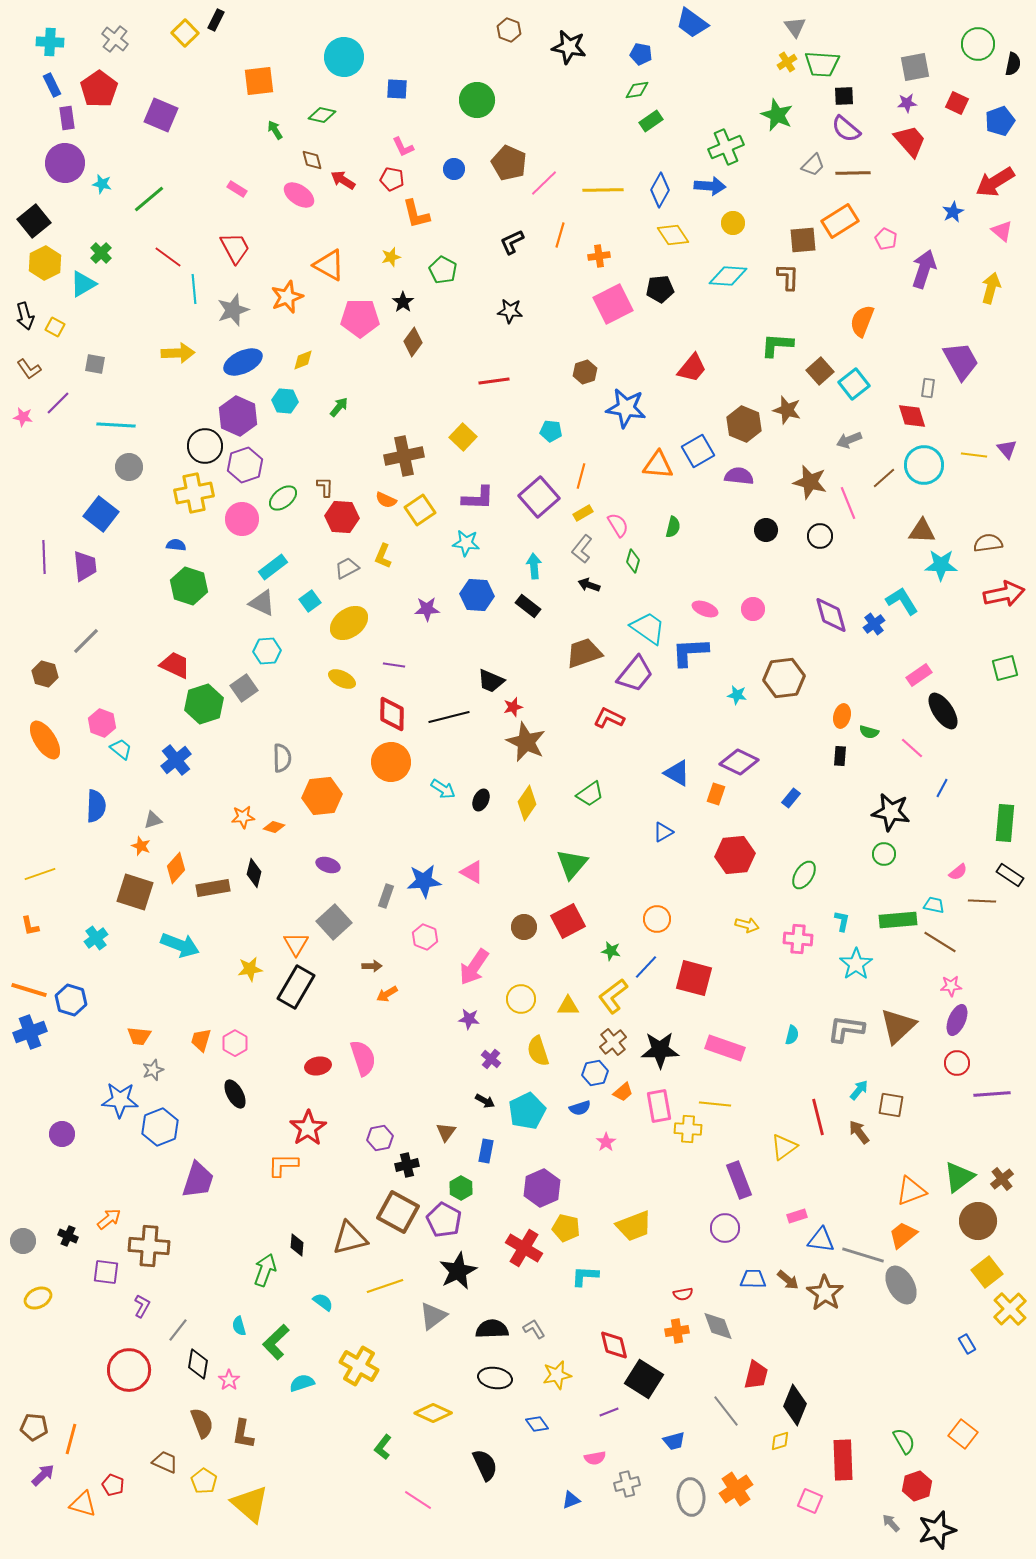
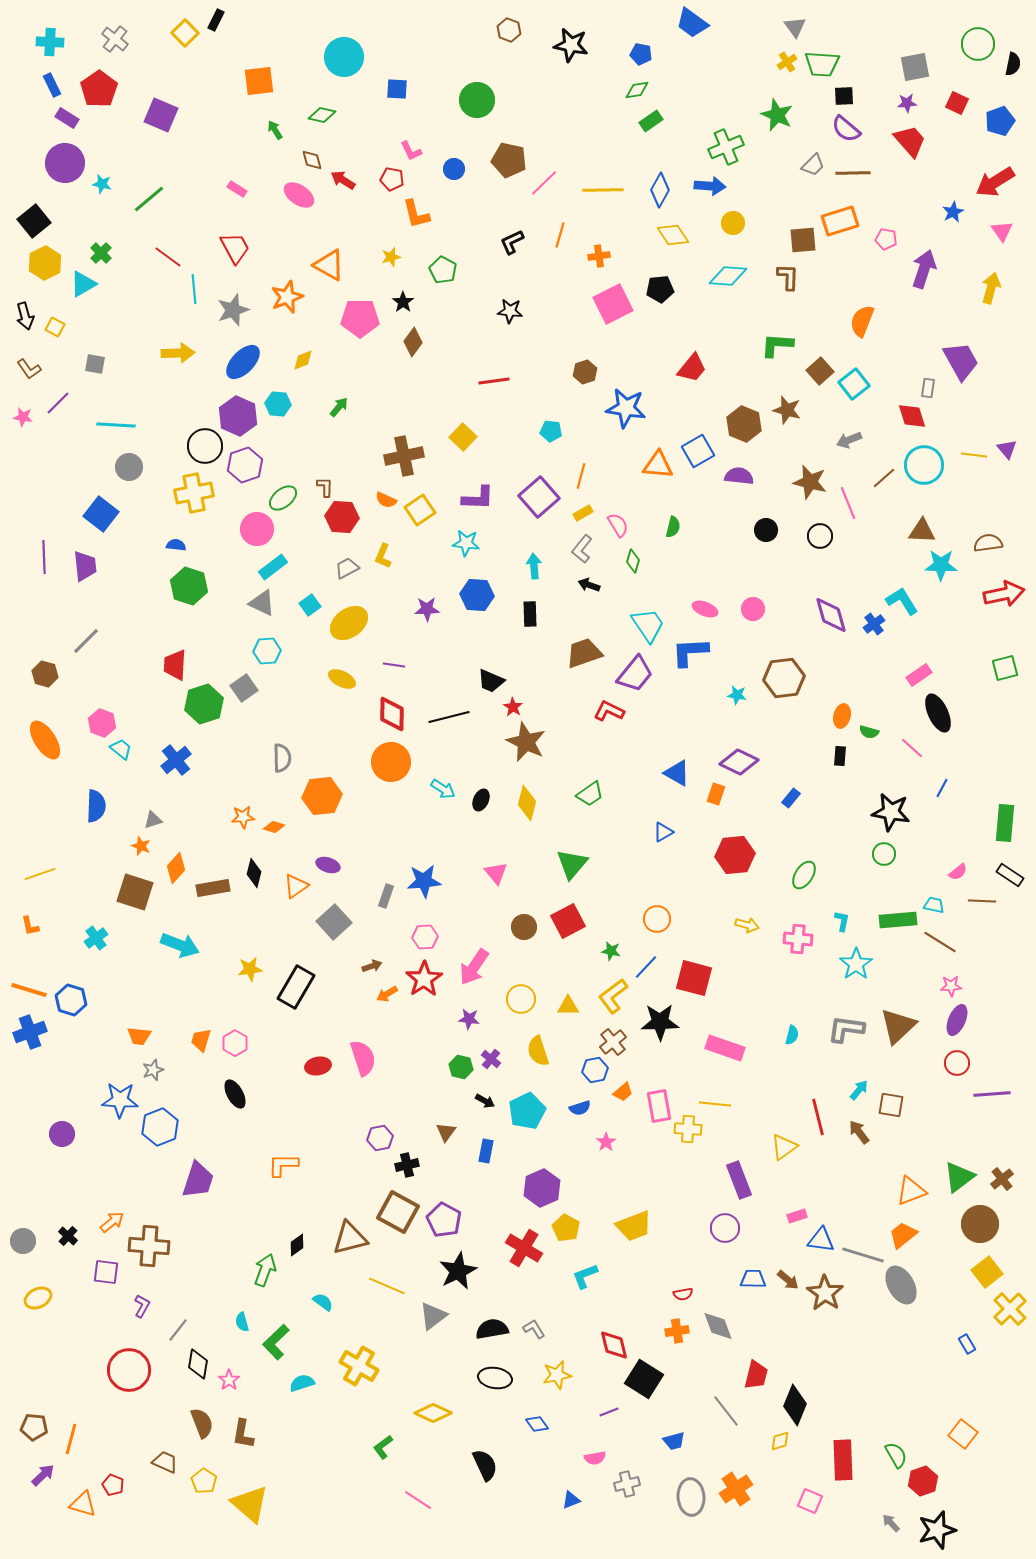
black star at (569, 47): moved 2 px right, 2 px up
purple rectangle at (67, 118): rotated 50 degrees counterclockwise
pink L-shape at (403, 147): moved 8 px right, 4 px down
brown pentagon at (509, 163): moved 3 px up; rotated 12 degrees counterclockwise
orange rectangle at (840, 221): rotated 15 degrees clockwise
pink triangle at (1002, 231): rotated 15 degrees clockwise
pink pentagon at (886, 239): rotated 15 degrees counterclockwise
blue ellipse at (243, 362): rotated 21 degrees counterclockwise
cyan hexagon at (285, 401): moved 7 px left, 3 px down
pink circle at (242, 519): moved 15 px right, 10 px down
cyan square at (310, 601): moved 4 px down
black rectangle at (528, 606): moved 2 px right, 8 px down; rotated 50 degrees clockwise
cyan trapezoid at (648, 628): moved 3 px up; rotated 21 degrees clockwise
red trapezoid at (175, 665): rotated 112 degrees counterclockwise
red star at (513, 707): rotated 24 degrees counterclockwise
black ellipse at (943, 711): moved 5 px left, 2 px down; rotated 9 degrees clockwise
red L-shape at (609, 718): moved 7 px up
yellow diamond at (527, 803): rotated 20 degrees counterclockwise
pink triangle at (472, 872): moved 24 px right, 1 px down; rotated 20 degrees clockwise
pink hexagon at (425, 937): rotated 25 degrees counterclockwise
orange triangle at (296, 944): moved 58 px up; rotated 24 degrees clockwise
brown arrow at (372, 966): rotated 18 degrees counterclockwise
black star at (660, 1050): moved 28 px up
blue hexagon at (595, 1073): moved 3 px up
red star at (308, 1128): moved 116 px right, 149 px up
green hexagon at (461, 1188): moved 121 px up; rotated 15 degrees counterclockwise
orange arrow at (109, 1219): moved 3 px right, 3 px down
brown circle at (978, 1221): moved 2 px right, 3 px down
yellow pentagon at (566, 1228): rotated 16 degrees clockwise
black cross at (68, 1236): rotated 18 degrees clockwise
black diamond at (297, 1245): rotated 50 degrees clockwise
cyan L-shape at (585, 1276): rotated 24 degrees counterclockwise
yellow line at (385, 1286): moved 2 px right; rotated 42 degrees clockwise
cyan semicircle at (239, 1326): moved 3 px right, 4 px up
black semicircle at (492, 1329): rotated 8 degrees counterclockwise
green semicircle at (904, 1441): moved 8 px left, 14 px down
green L-shape at (383, 1447): rotated 15 degrees clockwise
red hexagon at (917, 1486): moved 6 px right, 5 px up
